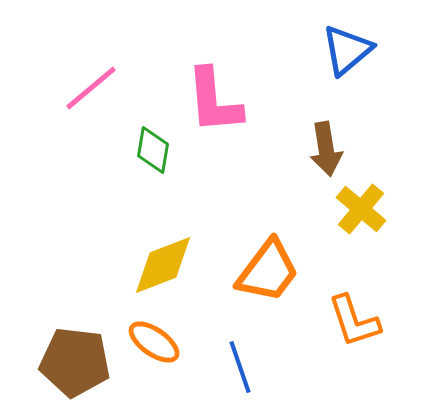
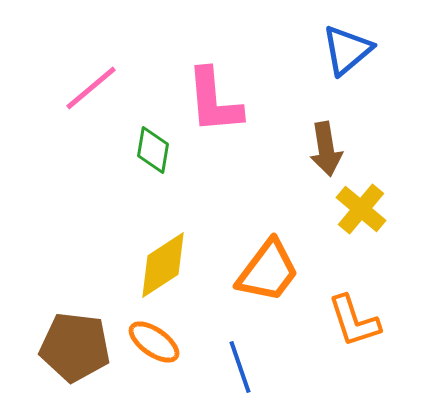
yellow diamond: rotated 12 degrees counterclockwise
brown pentagon: moved 15 px up
